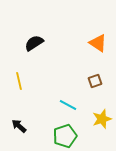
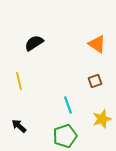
orange triangle: moved 1 px left, 1 px down
cyan line: rotated 42 degrees clockwise
